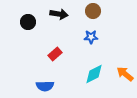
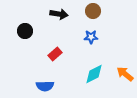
black circle: moved 3 px left, 9 px down
